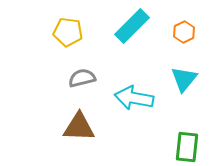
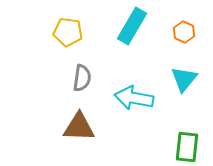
cyan rectangle: rotated 15 degrees counterclockwise
orange hexagon: rotated 10 degrees counterclockwise
gray semicircle: rotated 112 degrees clockwise
